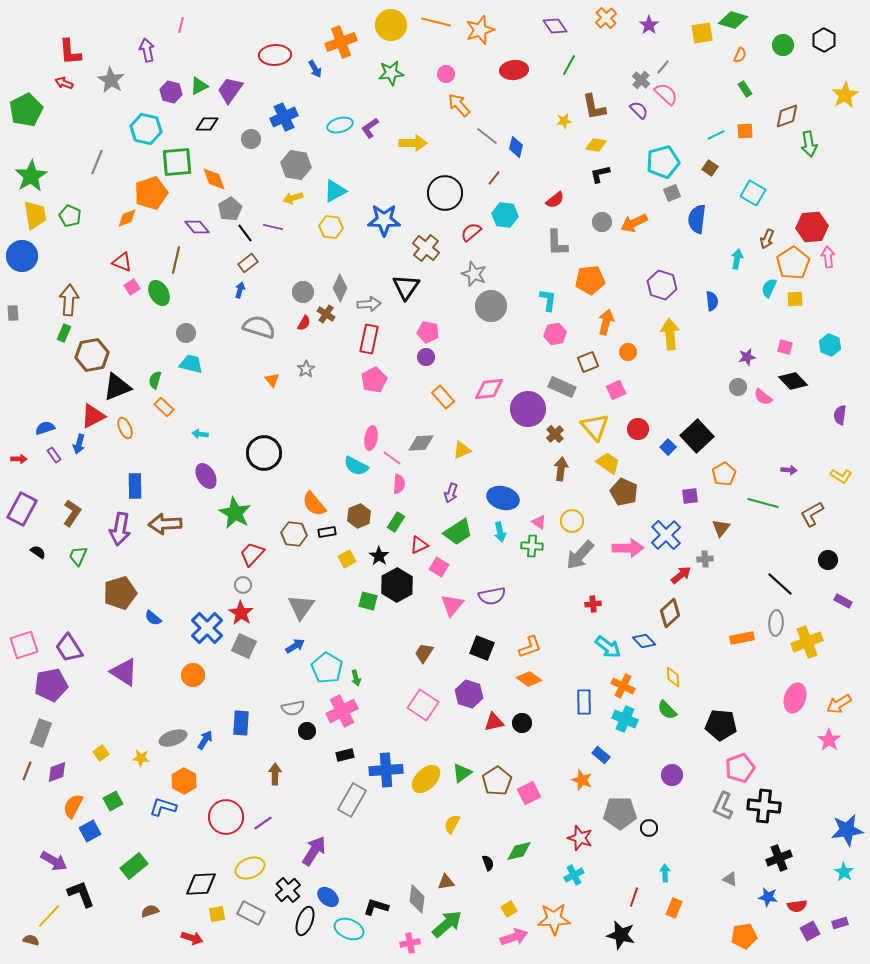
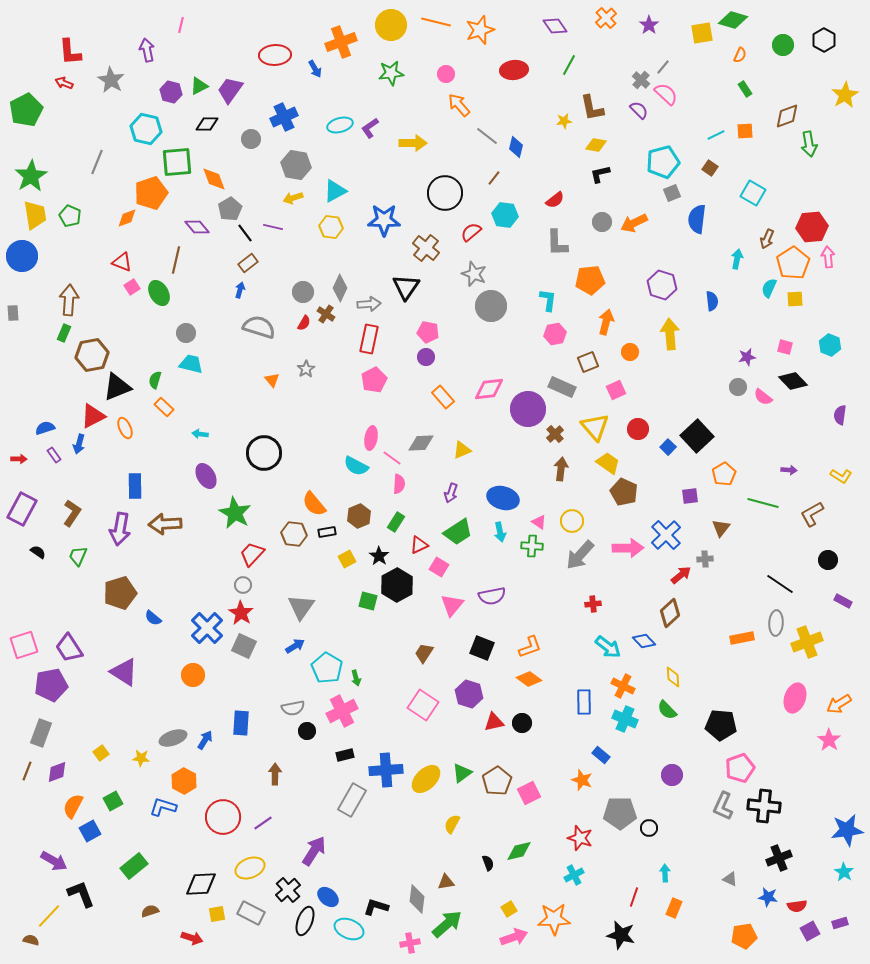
brown L-shape at (594, 107): moved 2 px left, 1 px down
orange circle at (628, 352): moved 2 px right
black line at (780, 584): rotated 8 degrees counterclockwise
red circle at (226, 817): moved 3 px left
